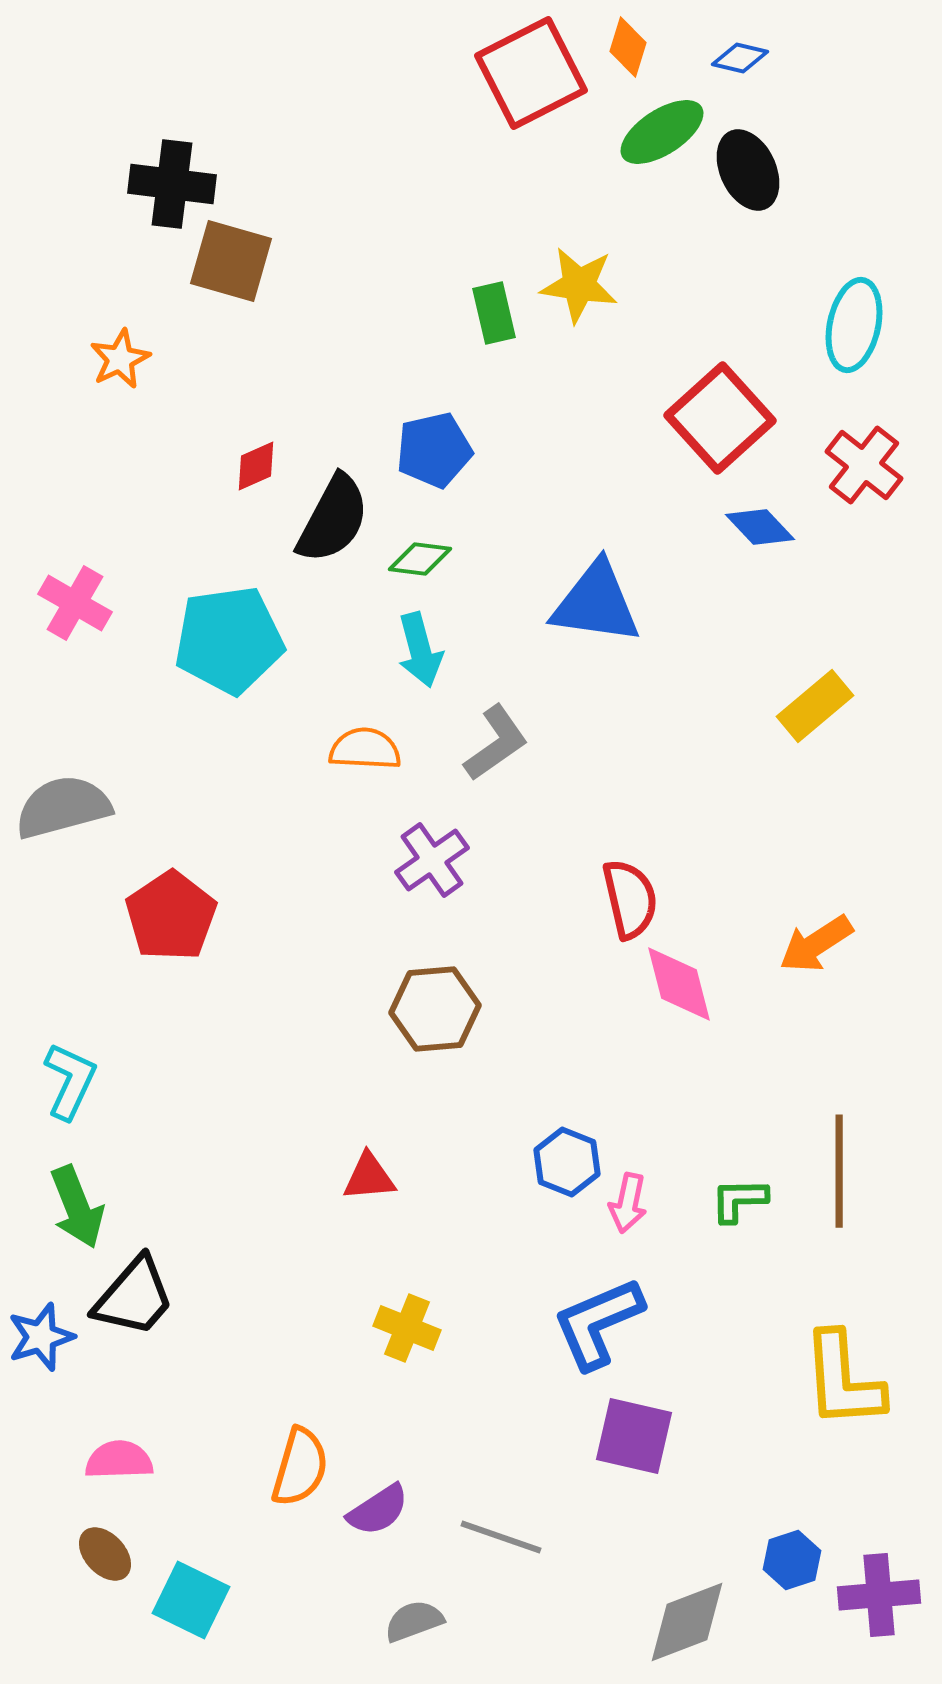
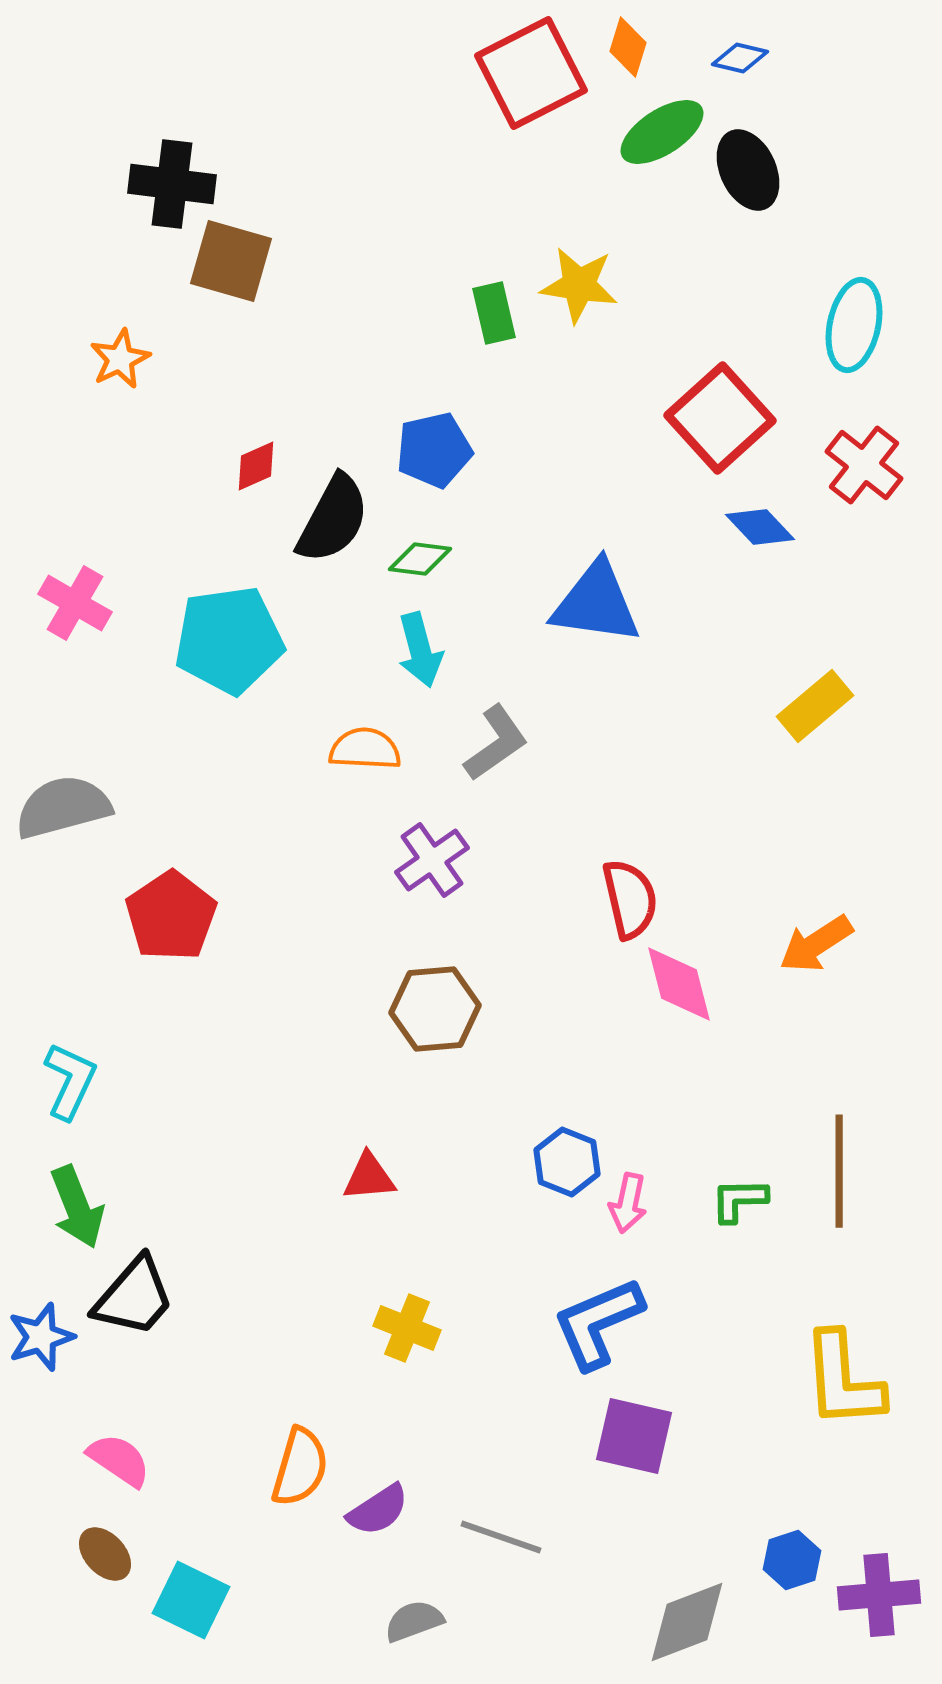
pink semicircle at (119, 1460): rotated 36 degrees clockwise
